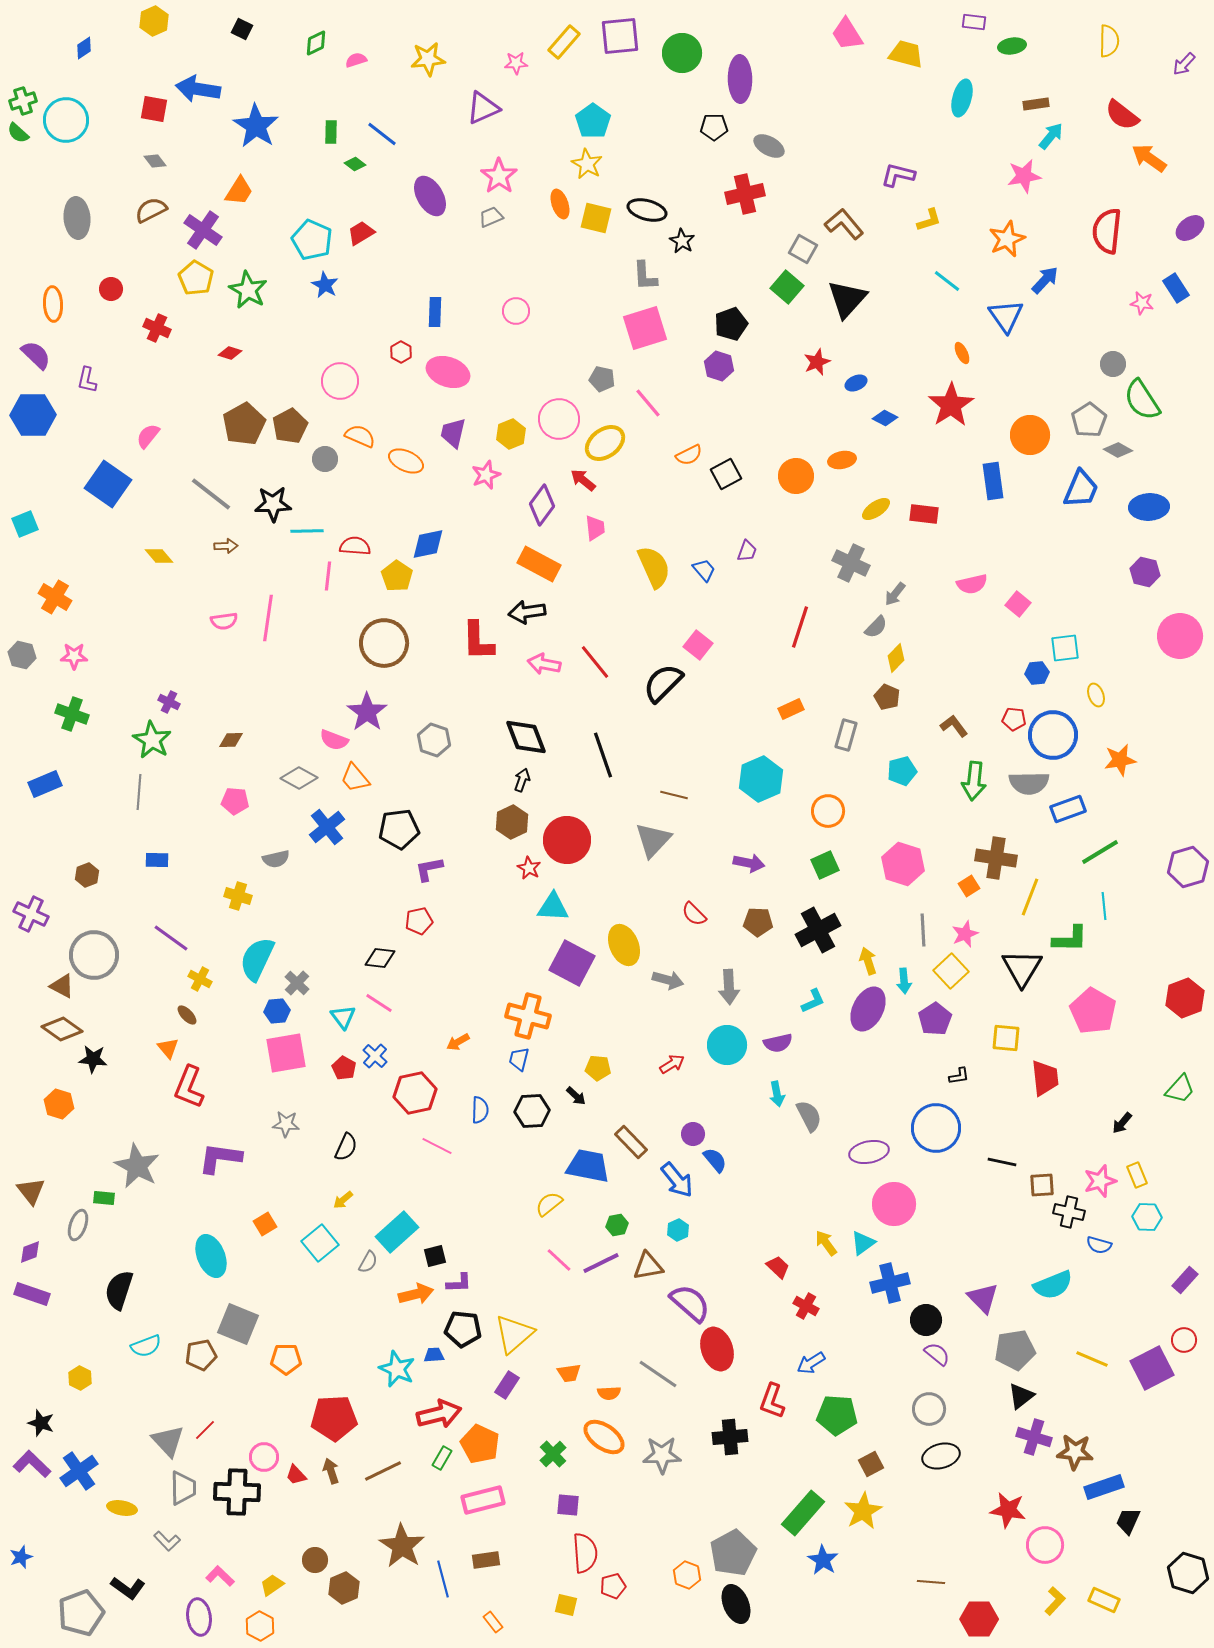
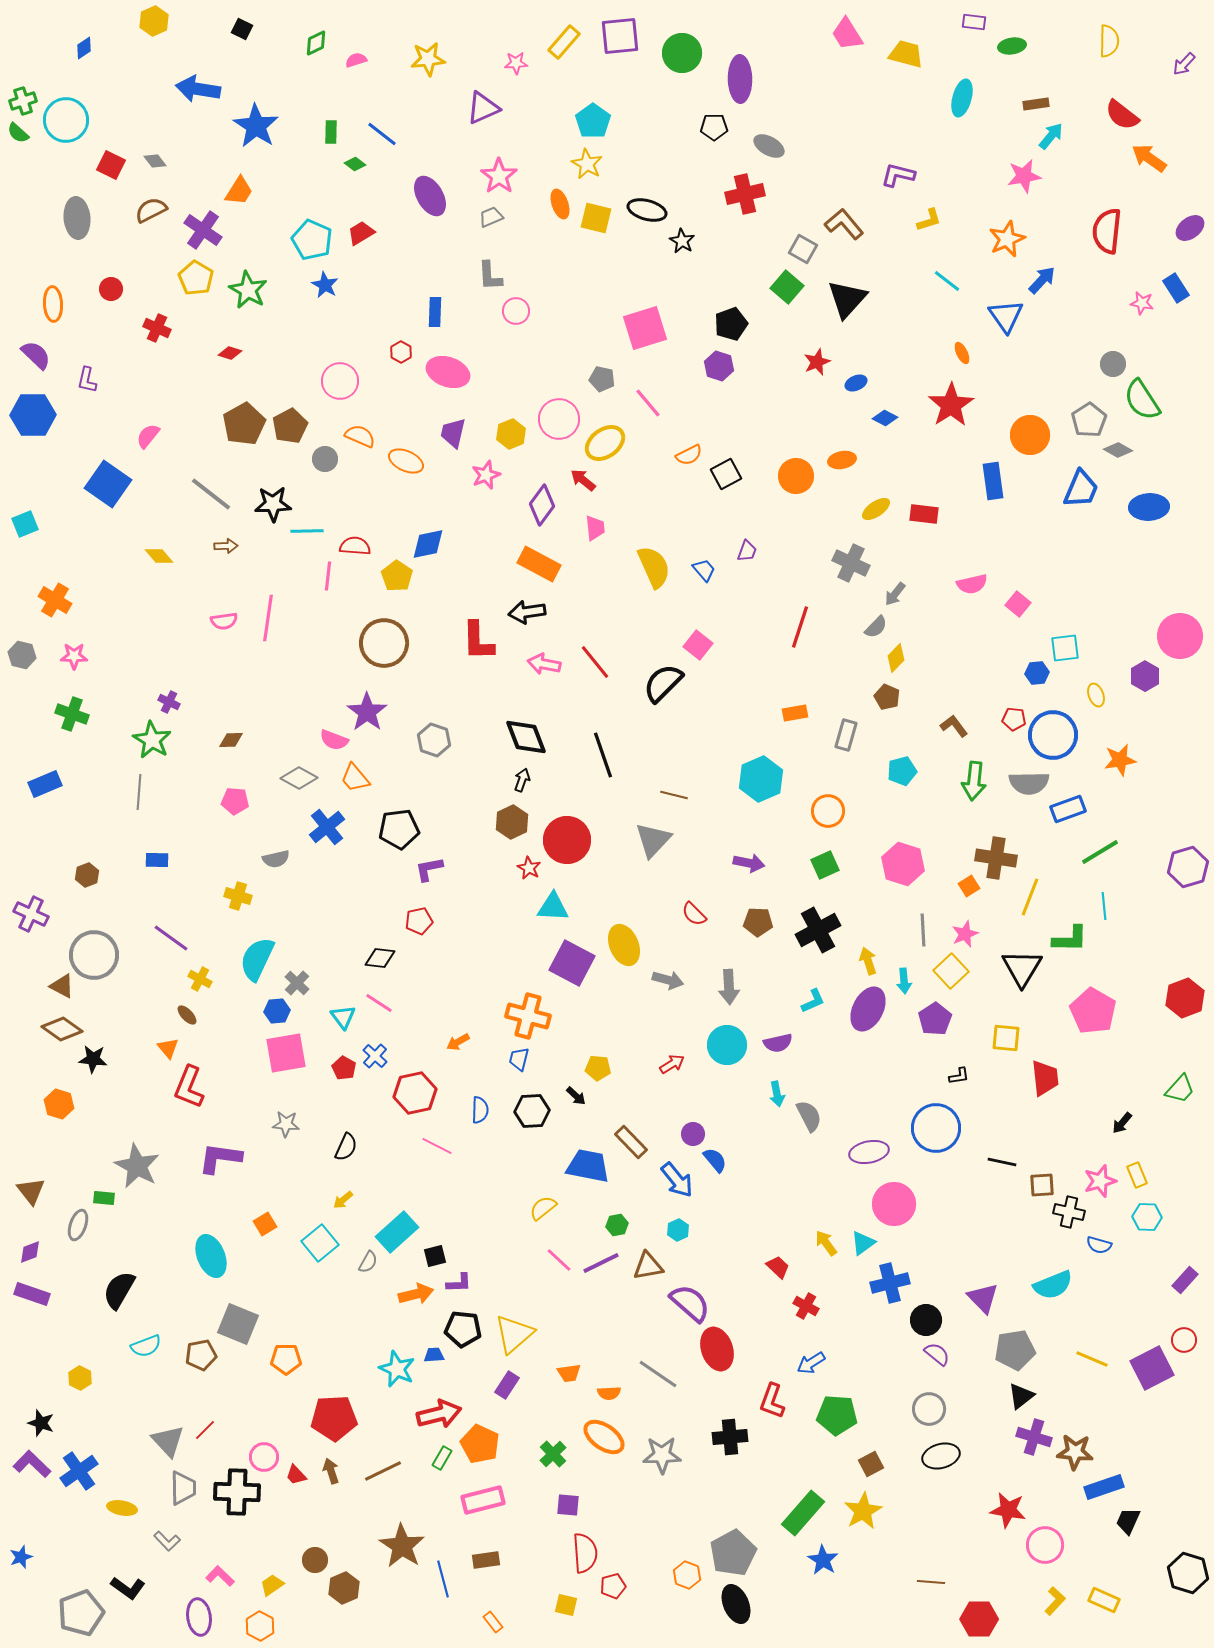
red square at (154, 109): moved 43 px left, 56 px down; rotated 16 degrees clockwise
gray L-shape at (645, 276): moved 155 px left
blue arrow at (1045, 280): moved 3 px left
purple hexagon at (1145, 572): moved 104 px down; rotated 16 degrees clockwise
orange cross at (55, 597): moved 3 px down
orange rectangle at (791, 709): moved 4 px right, 4 px down; rotated 15 degrees clockwise
yellow semicircle at (549, 1204): moved 6 px left, 4 px down
black semicircle at (119, 1290): rotated 12 degrees clockwise
